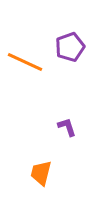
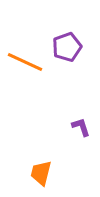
purple pentagon: moved 3 px left
purple L-shape: moved 14 px right
